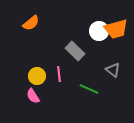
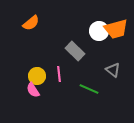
pink semicircle: moved 6 px up
